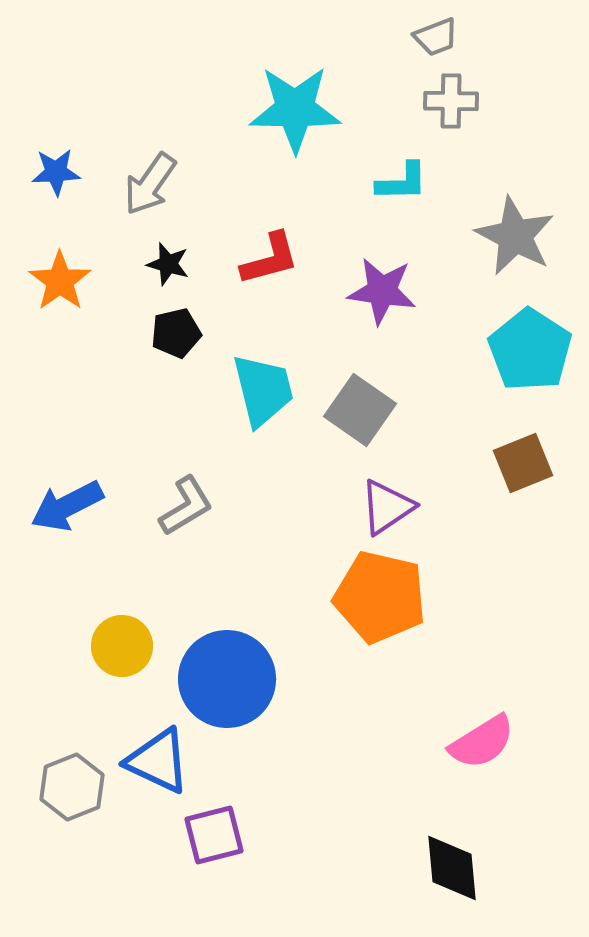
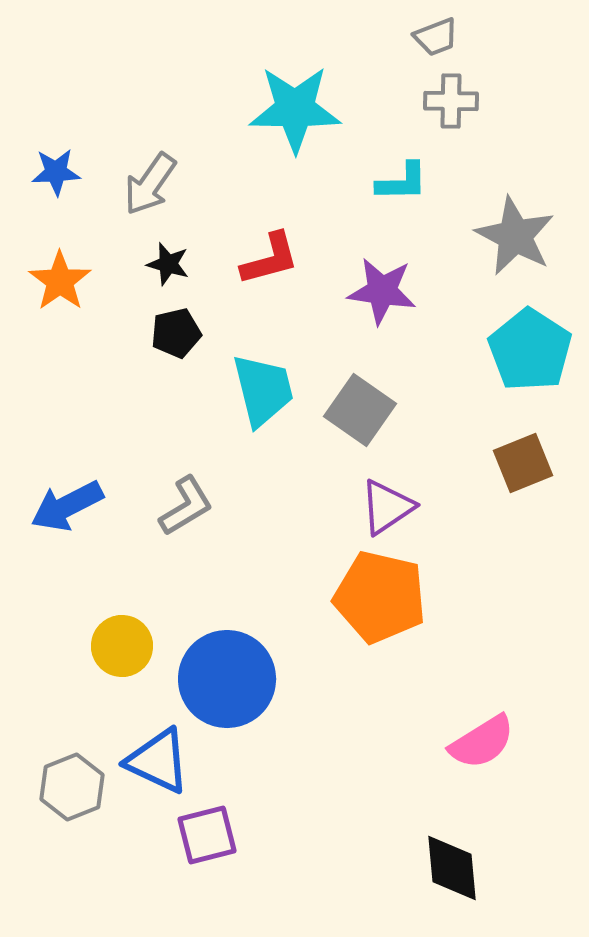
purple square: moved 7 px left
